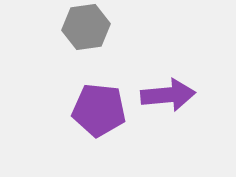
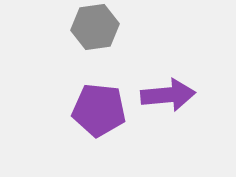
gray hexagon: moved 9 px right
